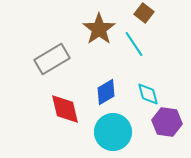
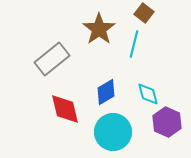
cyan line: rotated 48 degrees clockwise
gray rectangle: rotated 8 degrees counterclockwise
purple hexagon: rotated 16 degrees clockwise
